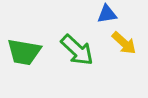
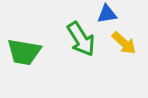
green arrow: moved 4 px right, 11 px up; rotated 15 degrees clockwise
